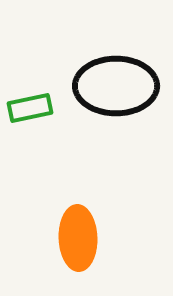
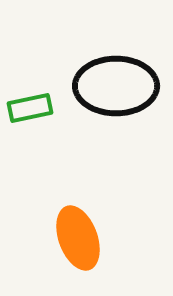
orange ellipse: rotated 18 degrees counterclockwise
